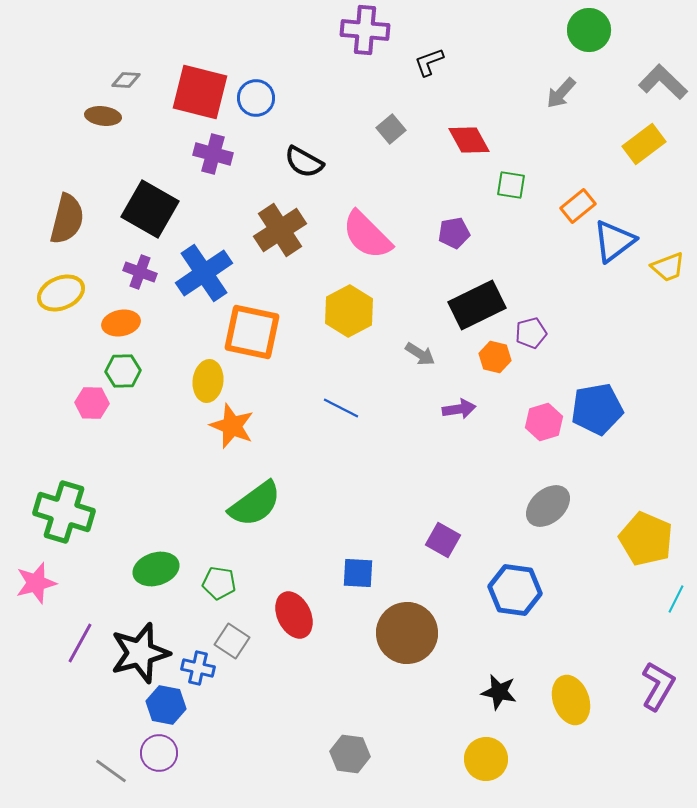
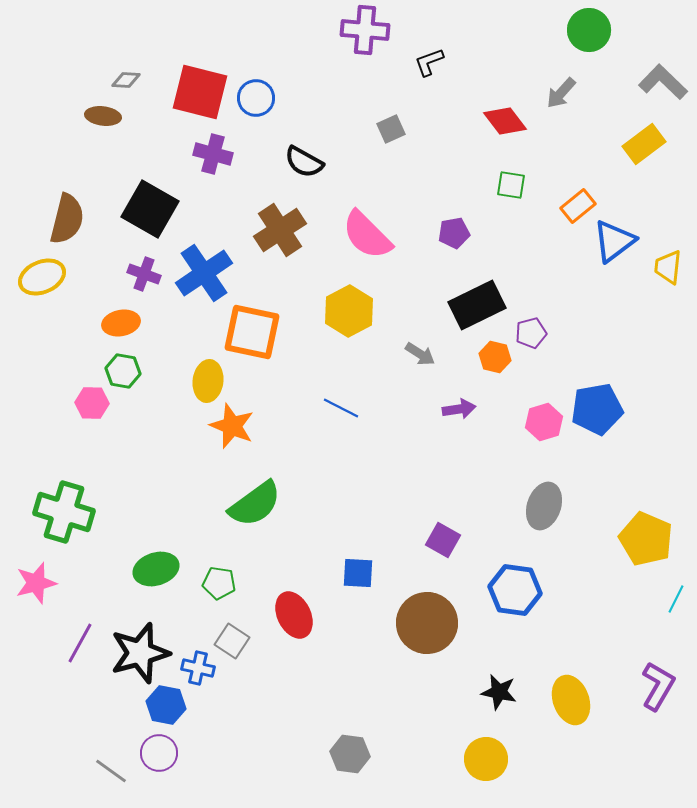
gray square at (391, 129): rotated 16 degrees clockwise
red diamond at (469, 140): moved 36 px right, 19 px up; rotated 9 degrees counterclockwise
yellow trapezoid at (668, 267): rotated 117 degrees clockwise
purple cross at (140, 272): moved 4 px right, 2 px down
yellow ellipse at (61, 293): moved 19 px left, 16 px up
green hexagon at (123, 371): rotated 12 degrees clockwise
gray ellipse at (548, 506): moved 4 px left; rotated 30 degrees counterclockwise
brown circle at (407, 633): moved 20 px right, 10 px up
